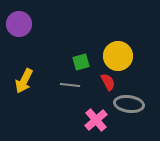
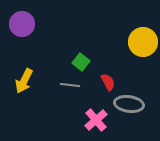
purple circle: moved 3 px right
yellow circle: moved 25 px right, 14 px up
green square: rotated 36 degrees counterclockwise
